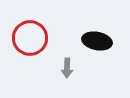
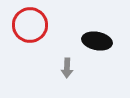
red circle: moved 13 px up
